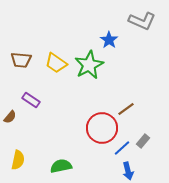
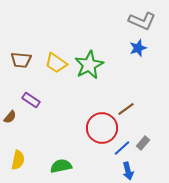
blue star: moved 29 px right, 8 px down; rotated 18 degrees clockwise
gray rectangle: moved 2 px down
